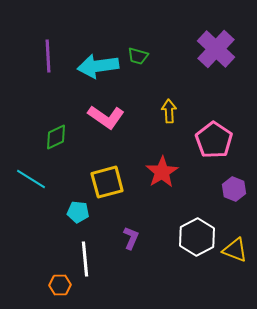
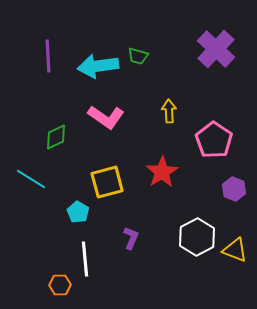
cyan pentagon: rotated 25 degrees clockwise
